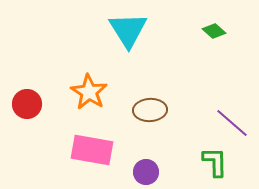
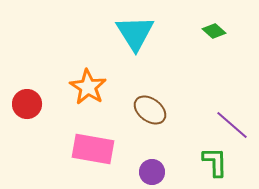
cyan triangle: moved 7 px right, 3 px down
orange star: moved 1 px left, 5 px up
brown ellipse: rotated 40 degrees clockwise
purple line: moved 2 px down
pink rectangle: moved 1 px right, 1 px up
purple circle: moved 6 px right
